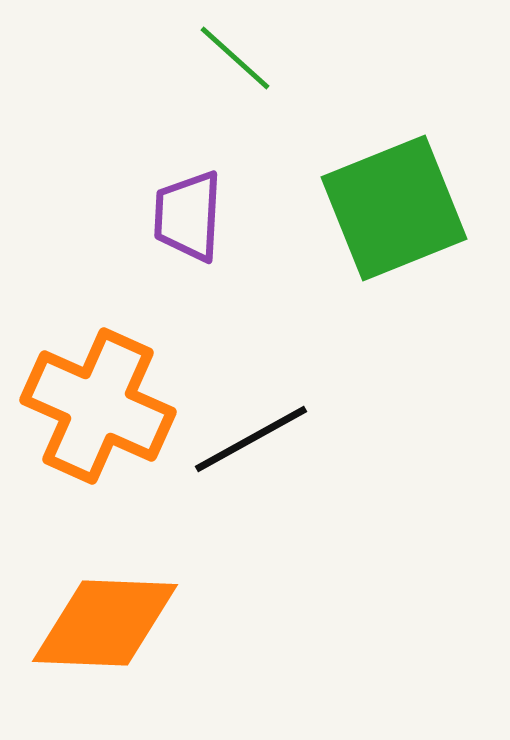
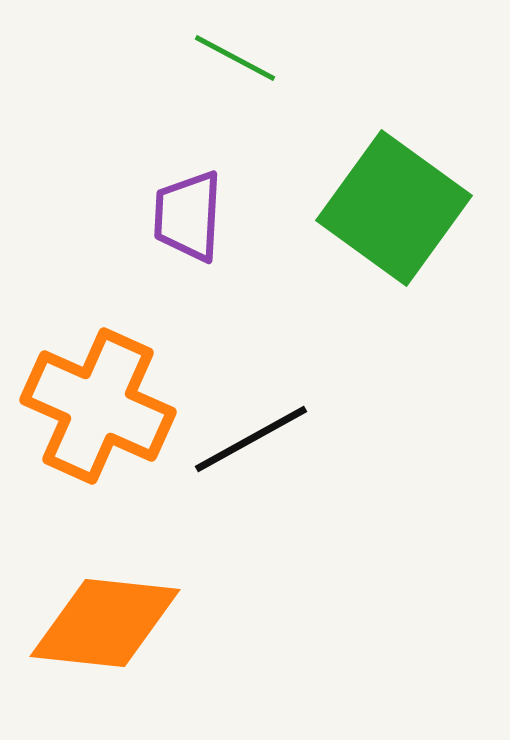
green line: rotated 14 degrees counterclockwise
green square: rotated 32 degrees counterclockwise
orange diamond: rotated 4 degrees clockwise
